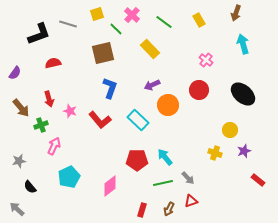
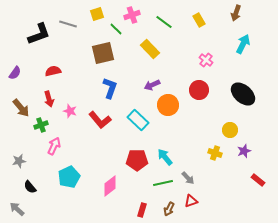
pink cross at (132, 15): rotated 28 degrees clockwise
cyan arrow at (243, 44): rotated 42 degrees clockwise
red semicircle at (53, 63): moved 8 px down
